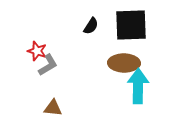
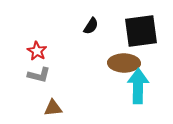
black square: moved 10 px right, 6 px down; rotated 6 degrees counterclockwise
red star: rotated 12 degrees clockwise
gray L-shape: moved 9 px left, 10 px down; rotated 45 degrees clockwise
brown triangle: rotated 12 degrees counterclockwise
